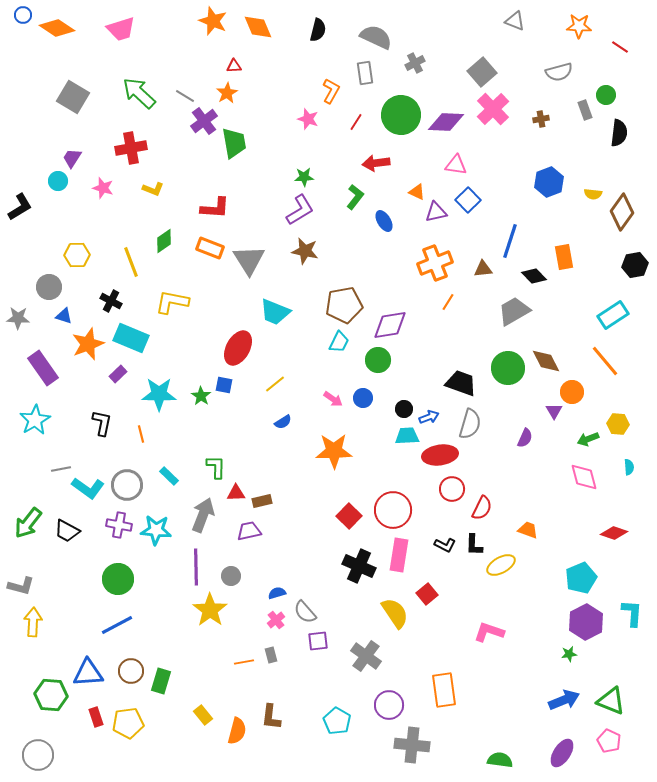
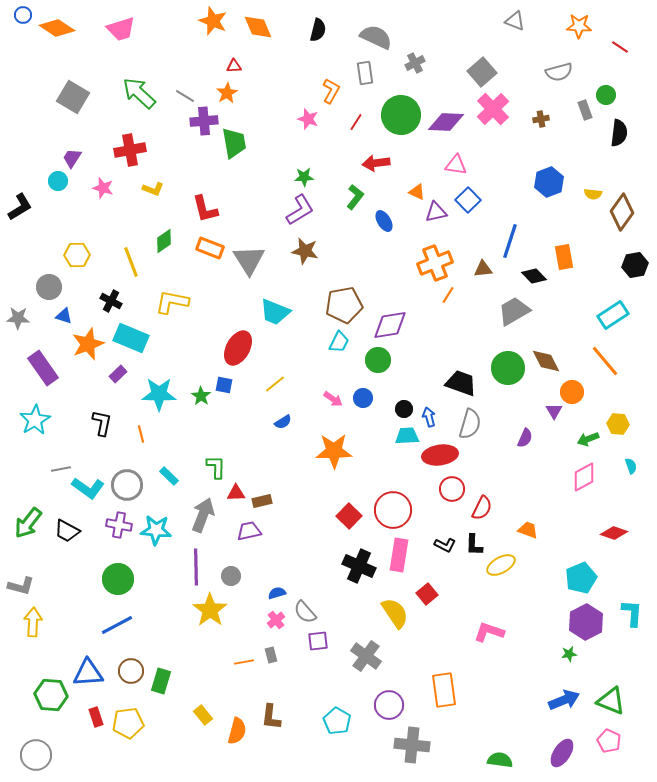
purple cross at (204, 121): rotated 32 degrees clockwise
red cross at (131, 148): moved 1 px left, 2 px down
red L-shape at (215, 208): moved 10 px left, 1 px down; rotated 72 degrees clockwise
orange line at (448, 302): moved 7 px up
blue arrow at (429, 417): rotated 84 degrees counterclockwise
cyan semicircle at (629, 467): moved 2 px right, 1 px up; rotated 14 degrees counterclockwise
pink diamond at (584, 477): rotated 76 degrees clockwise
gray circle at (38, 755): moved 2 px left
